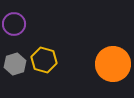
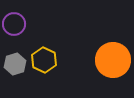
yellow hexagon: rotated 10 degrees clockwise
orange circle: moved 4 px up
